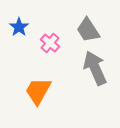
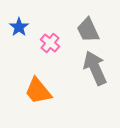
gray trapezoid: rotated 8 degrees clockwise
orange trapezoid: rotated 68 degrees counterclockwise
